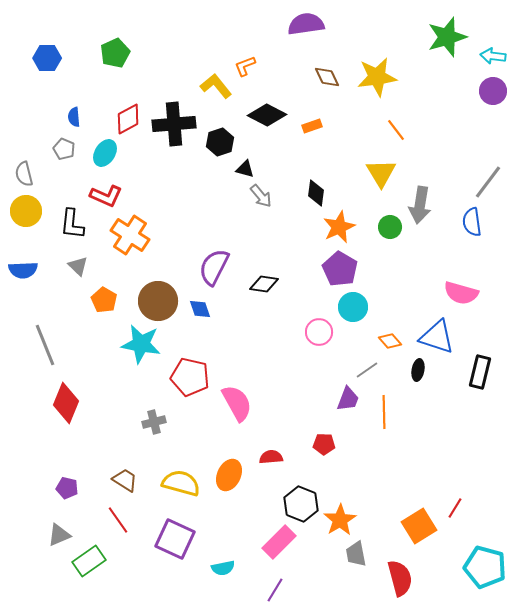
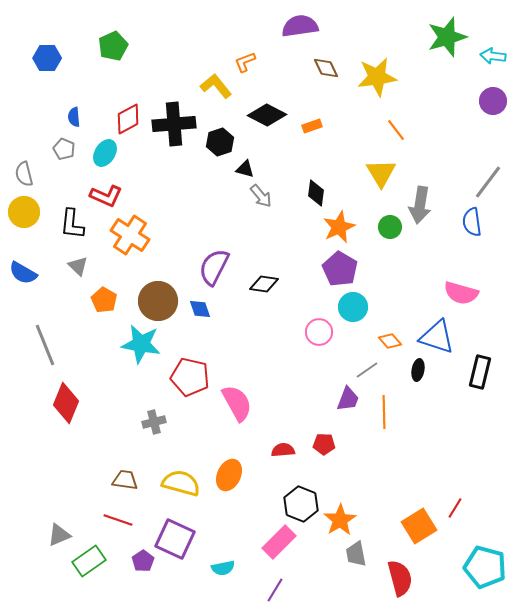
purple semicircle at (306, 24): moved 6 px left, 2 px down
green pentagon at (115, 53): moved 2 px left, 7 px up
orange L-shape at (245, 66): moved 4 px up
brown diamond at (327, 77): moved 1 px left, 9 px up
purple circle at (493, 91): moved 10 px down
yellow circle at (26, 211): moved 2 px left, 1 px down
blue semicircle at (23, 270): moved 3 px down; rotated 32 degrees clockwise
red semicircle at (271, 457): moved 12 px right, 7 px up
brown trapezoid at (125, 480): rotated 24 degrees counterclockwise
purple pentagon at (67, 488): moved 76 px right, 73 px down; rotated 25 degrees clockwise
red line at (118, 520): rotated 36 degrees counterclockwise
